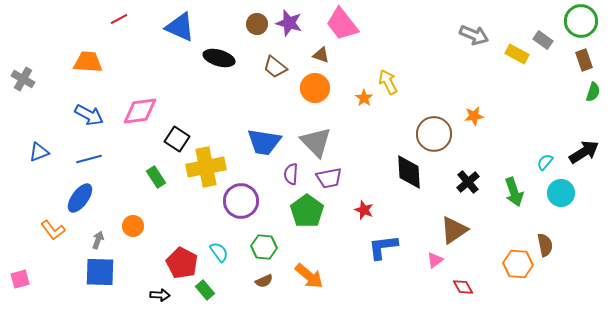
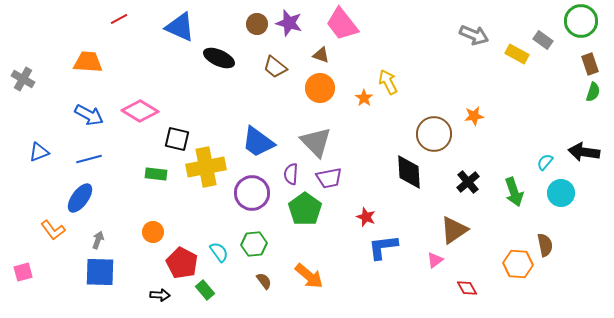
black ellipse at (219, 58): rotated 8 degrees clockwise
brown rectangle at (584, 60): moved 6 px right, 4 px down
orange circle at (315, 88): moved 5 px right
pink diamond at (140, 111): rotated 39 degrees clockwise
black square at (177, 139): rotated 20 degrees counterclockwise
blue trapezoid at (264, 142): moved 6 px left; rotated 27 degrees clockwise
black arrow at (584, 152): rotated 140 degrees counterclockwise
green rectangle at (156, 177): moved 3 px up; rotated 50 degrees counterclockwise
purple circle at (241, 201): moved 11 px right, 8 px up
red star at (364, 210): moved 2 px right, 7 px down
green pentagon at (307, 211): moved 2 px left, 2 px up
orange circle at (133, 226): moved 20 px right, 6 px down
green hexagon at (264, 247): moved 10 px left, 3 px up; rotated 10 degrees counterclockwise
pink square at (20, 279): moved 3 px right, 7 px up
brown semicircle at (264, 281): rotated 102 degrees counterclockwise
red diamond at (463, 287): moved 4 px right, 1 px down
